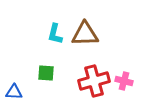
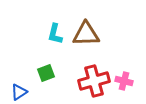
brown triangle: moved 1 px right
green square: rotated 24 degrees counterclockwise
blue triangle: moved 5 px right; rotated 36 degrees counterclockwise
